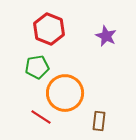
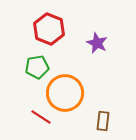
purple star: moved 9 px left, 7 px down
brown rectangle: moved 4 px right
